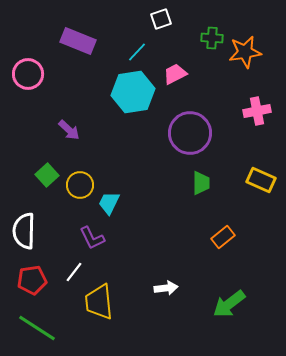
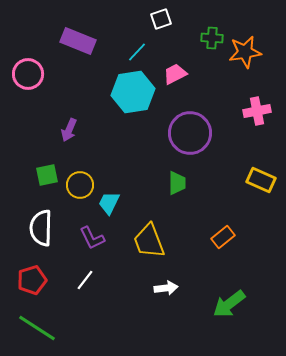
purple arrow: rotated 70 degrees clockwise
green square: rotated 30 degrees clockwise
green trapezoid: moved 24 px left
white semicircle: moved 17 px right, 3 px up
white line: moved 11 px right, 8 px down
red pentagon: rotated 8 degrees counterclockwise
yellow trapezoid: moved 50 px right, 61 px up; rotated 15 degrees counterclockwise
